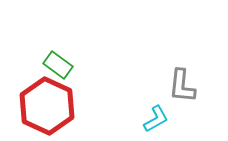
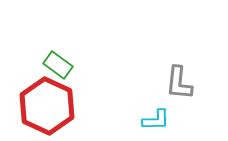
gray L-shape: moved 3 px left, 3 px up
cyan L-shape: moved 1 px down; rotated 28 degrees clockwise
